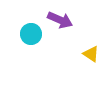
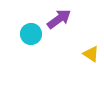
purple arrow: moved 1 px left, 1 px up; rotated 60 degrees counterclockwise
